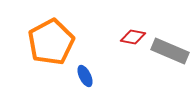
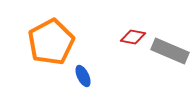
blue ellipse: moved 2 px left
